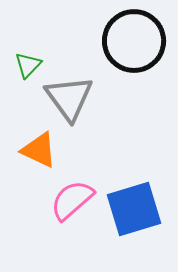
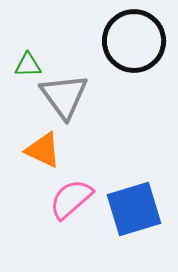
green triangle: rotated 44 degrees clockwise
gray triangle: moved 5 px left, 2 px up
orange triangle: moved 4 px right
pink semicircle: moved 1 px left, 1 px up
